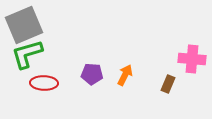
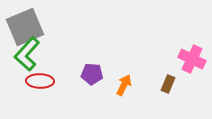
gray square: moved 1 px right, 2 px down
green L-shape: rotated 32 degrees counterclockwise
pink cross: rotated 20 degrees clockwise
orange arrow: moved 1 px left, 10 px down
red ellipse: moved 4 px left, 2 px up
